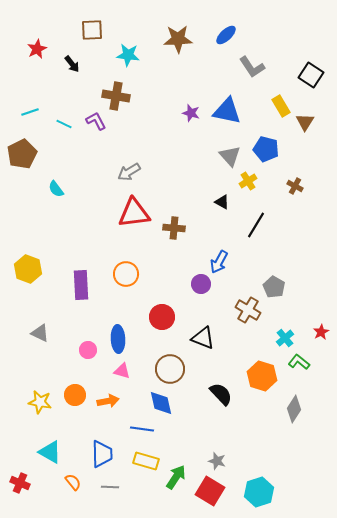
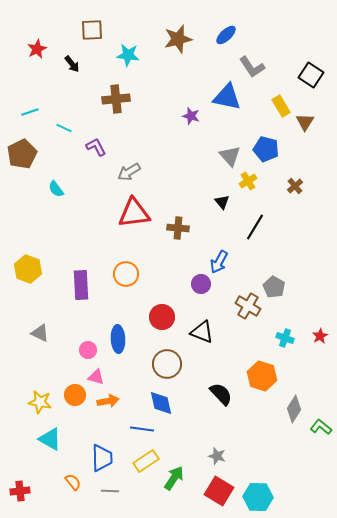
brown star at (178, 39): rotated 12 degrees counterclockwise
brown cross at (116, 96): moved 3 px down; rotated 16 degrees counterclockwise
blue triangle at (227, 111): moved 14 px up
purple star at (191, 113): moved 3 px down
purple L-shape at (96, 121): moved 26 px down
cyan line at (64, 124): moved 4 px down
brown cross at (295, 186): rotated 21 degrees clockwise
black triangle at (222, 202): rotated 21 degrees clockwise
black line at (256, 225): moved 1 px left, 2 px down
brown cross at (174, 228): moved 4 px right
brown cross at (248, 310): moved 4 px up
red star at (321, 332): moved 1 px left, 4 px down
black triangle at (203, 338): moved 1 px left, 6 px up
cyan cross at (285, 338): rotated 30 degrees counterclockwise
green L-shape at (299, 362): moved 22 px right, 65 px down
brown circle at (170, 369): moved 3 px left, 5 px up
pink triangle at (122, 371): moved 26 px left, 6 px down
cyan triangle at (50, 452): moved 13 px up
blue trapezoid at (102, 454): moved 4 px down
yellow rectangle at (146, 461): rotated 50 degrees counterclockwise
gray star at (217, 461): moved 5 px up
green arrow at (176, 477): moved 2 px left, 1 px down
red cross at (20, 483): moved 8 px down; rotated 30 degrees counterclockwise
gray line at (110, 487): moved 4 px down
red square at (210, 491): moved 9 px right
cyan hexagon at (259, 492): moved 1 px left, 5 px down; rotated 20 degrees clockwise
